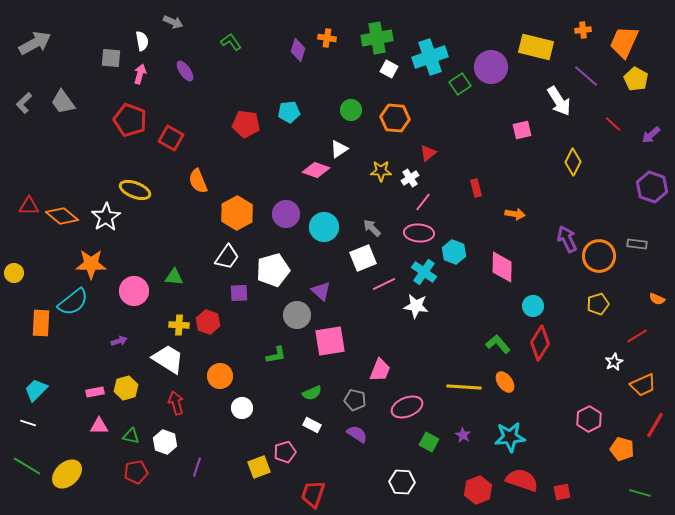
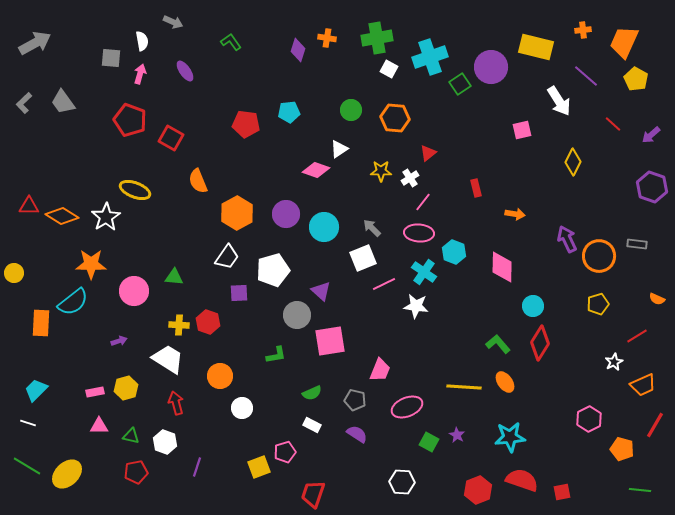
orange diamond at (62, 216): rotated 8 degrees counterclockwise
purple star at (463, 435): moved 6 px left
green line at (640, 493): moved 3 px up; rotated 10 degrees counterclockwise
